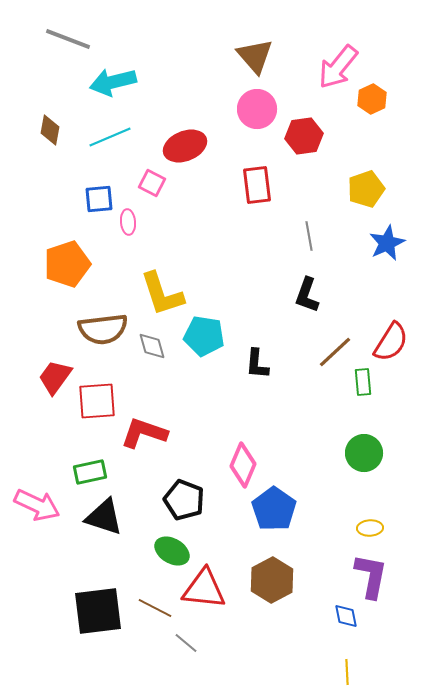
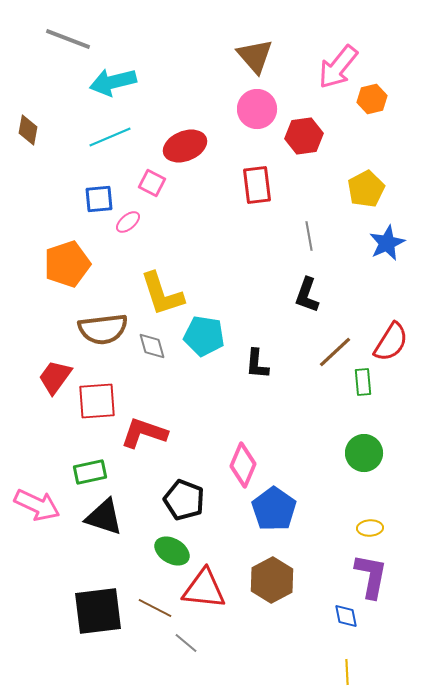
orange hexagon at (372, 99): rotated 12 degrees clockwise
brown diamond at (50, 130): moved 22 px left
yellow pentagon at (366, 189): rotated 9 degrees counterclockwise
pink ellipse at (128, 222): rotated 55 degrees clockwise
